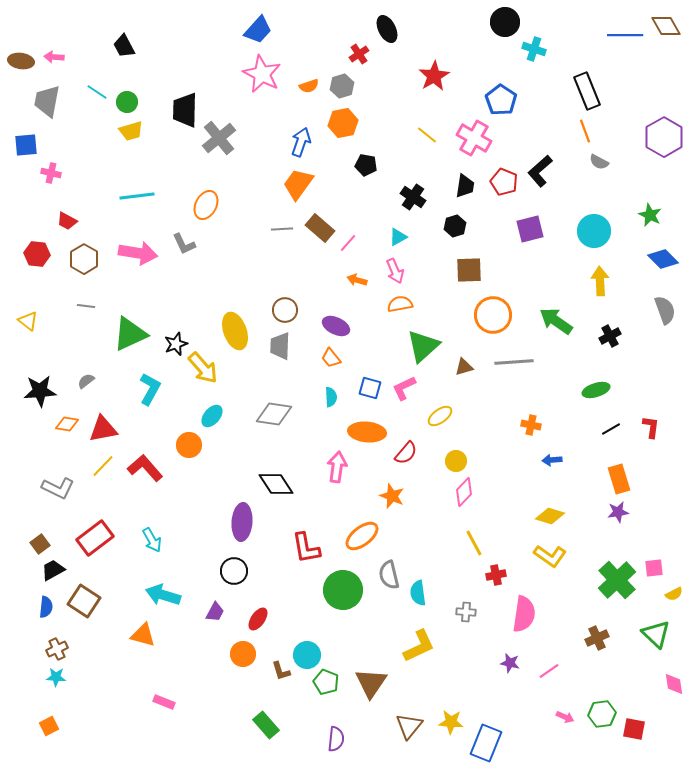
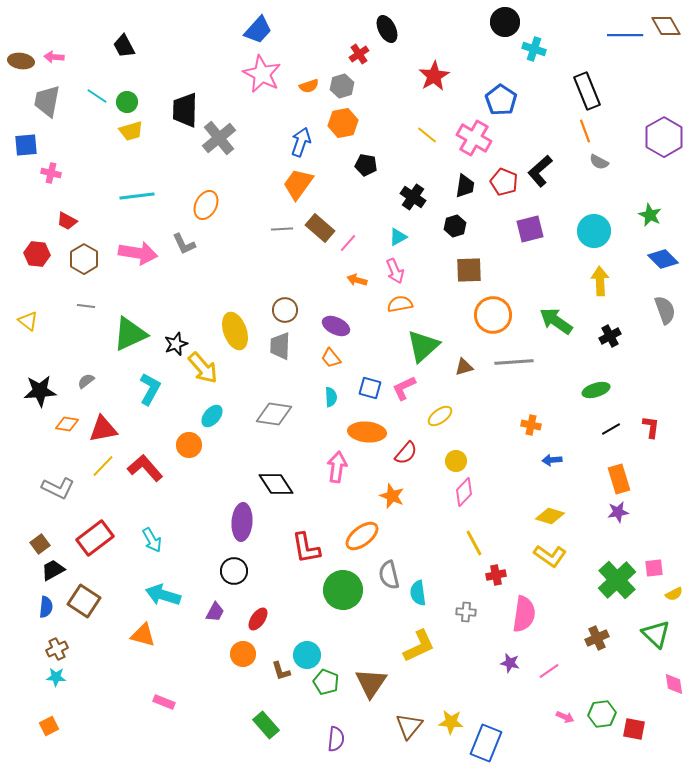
cyan line at (97, 92): moved 4 px down
